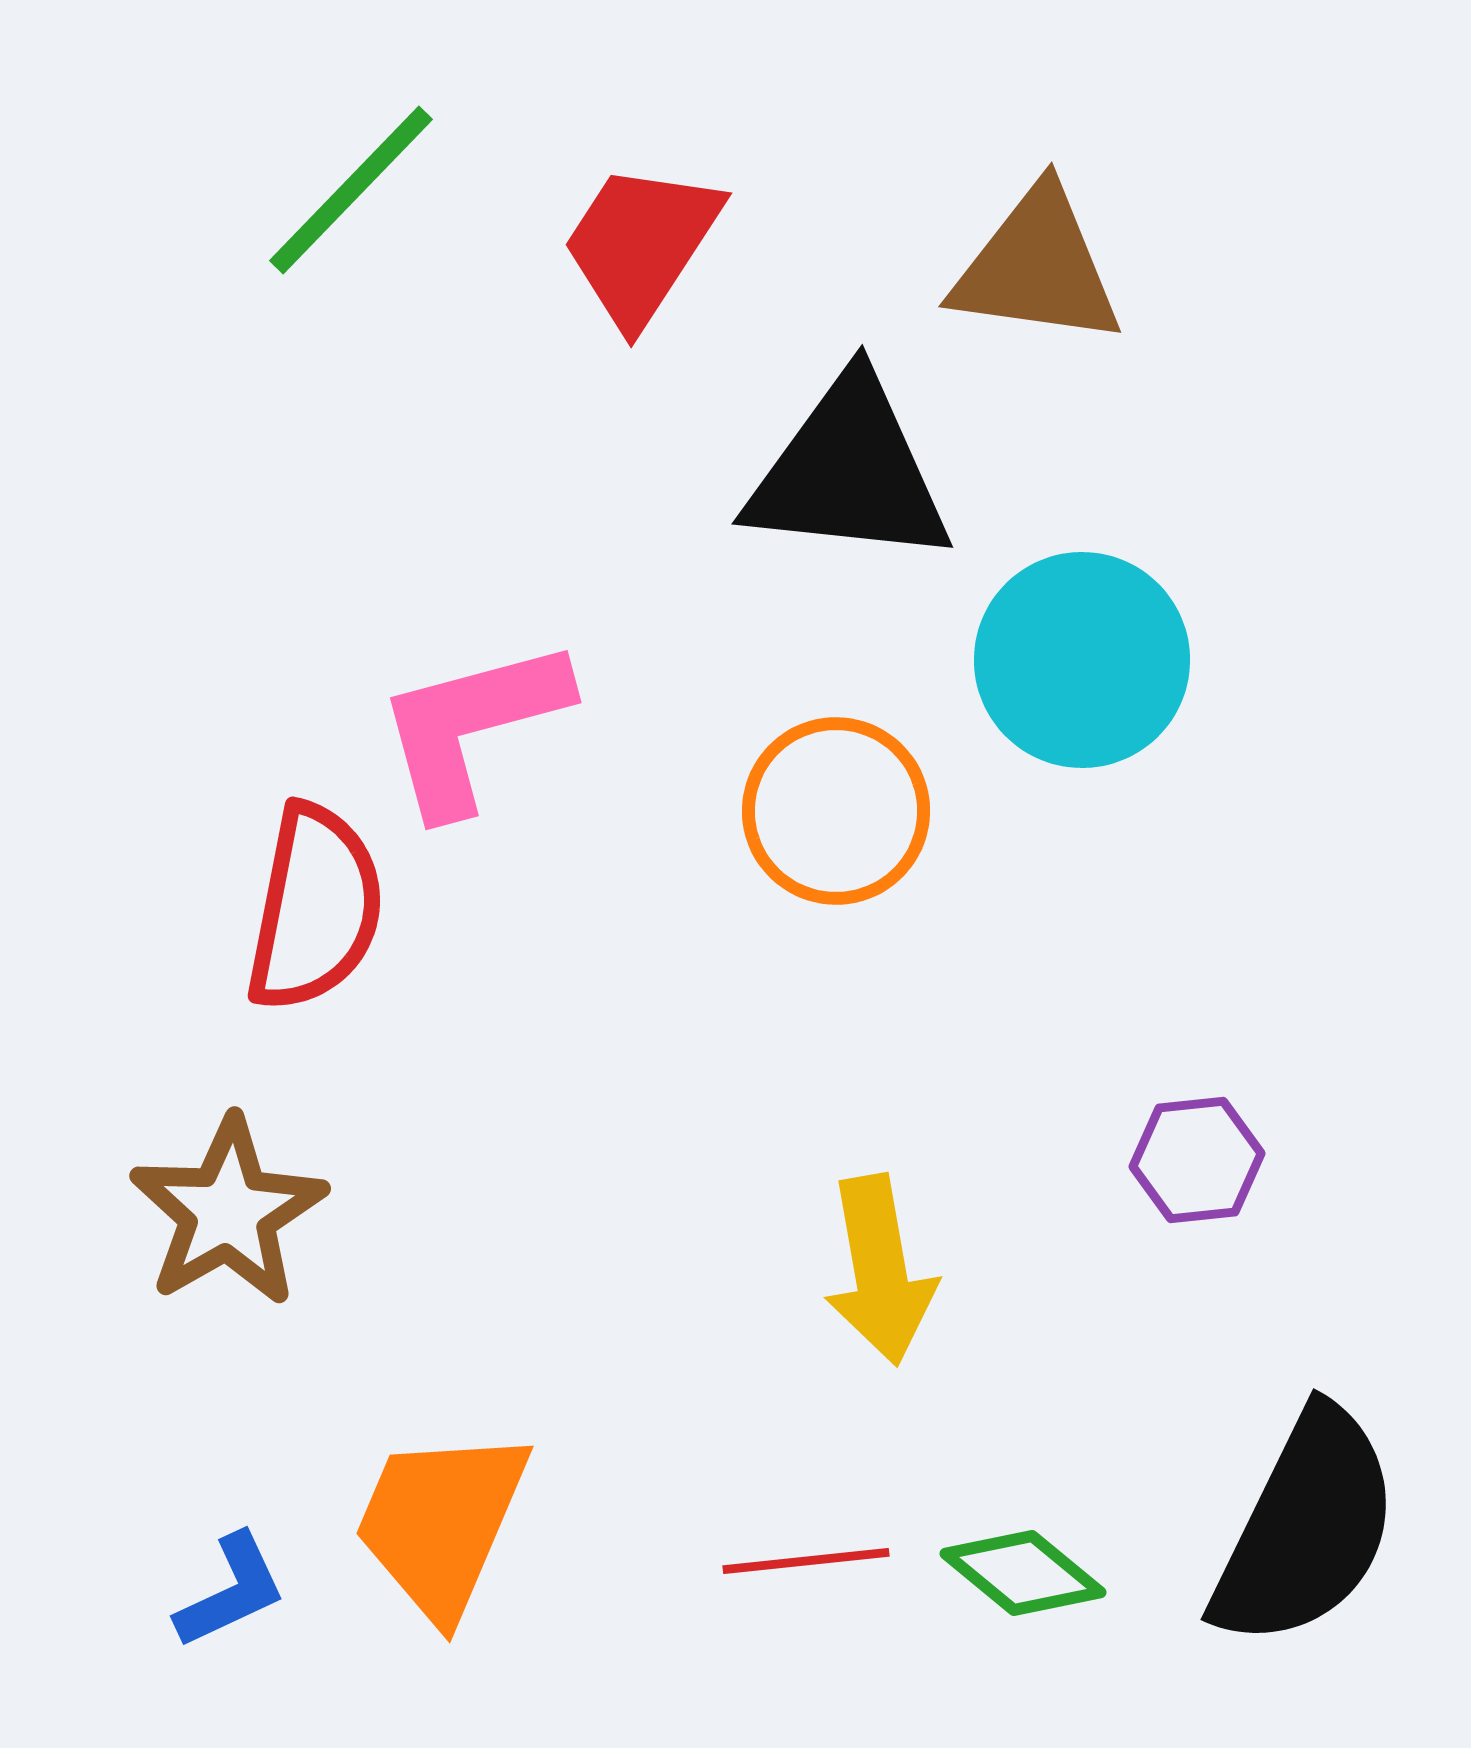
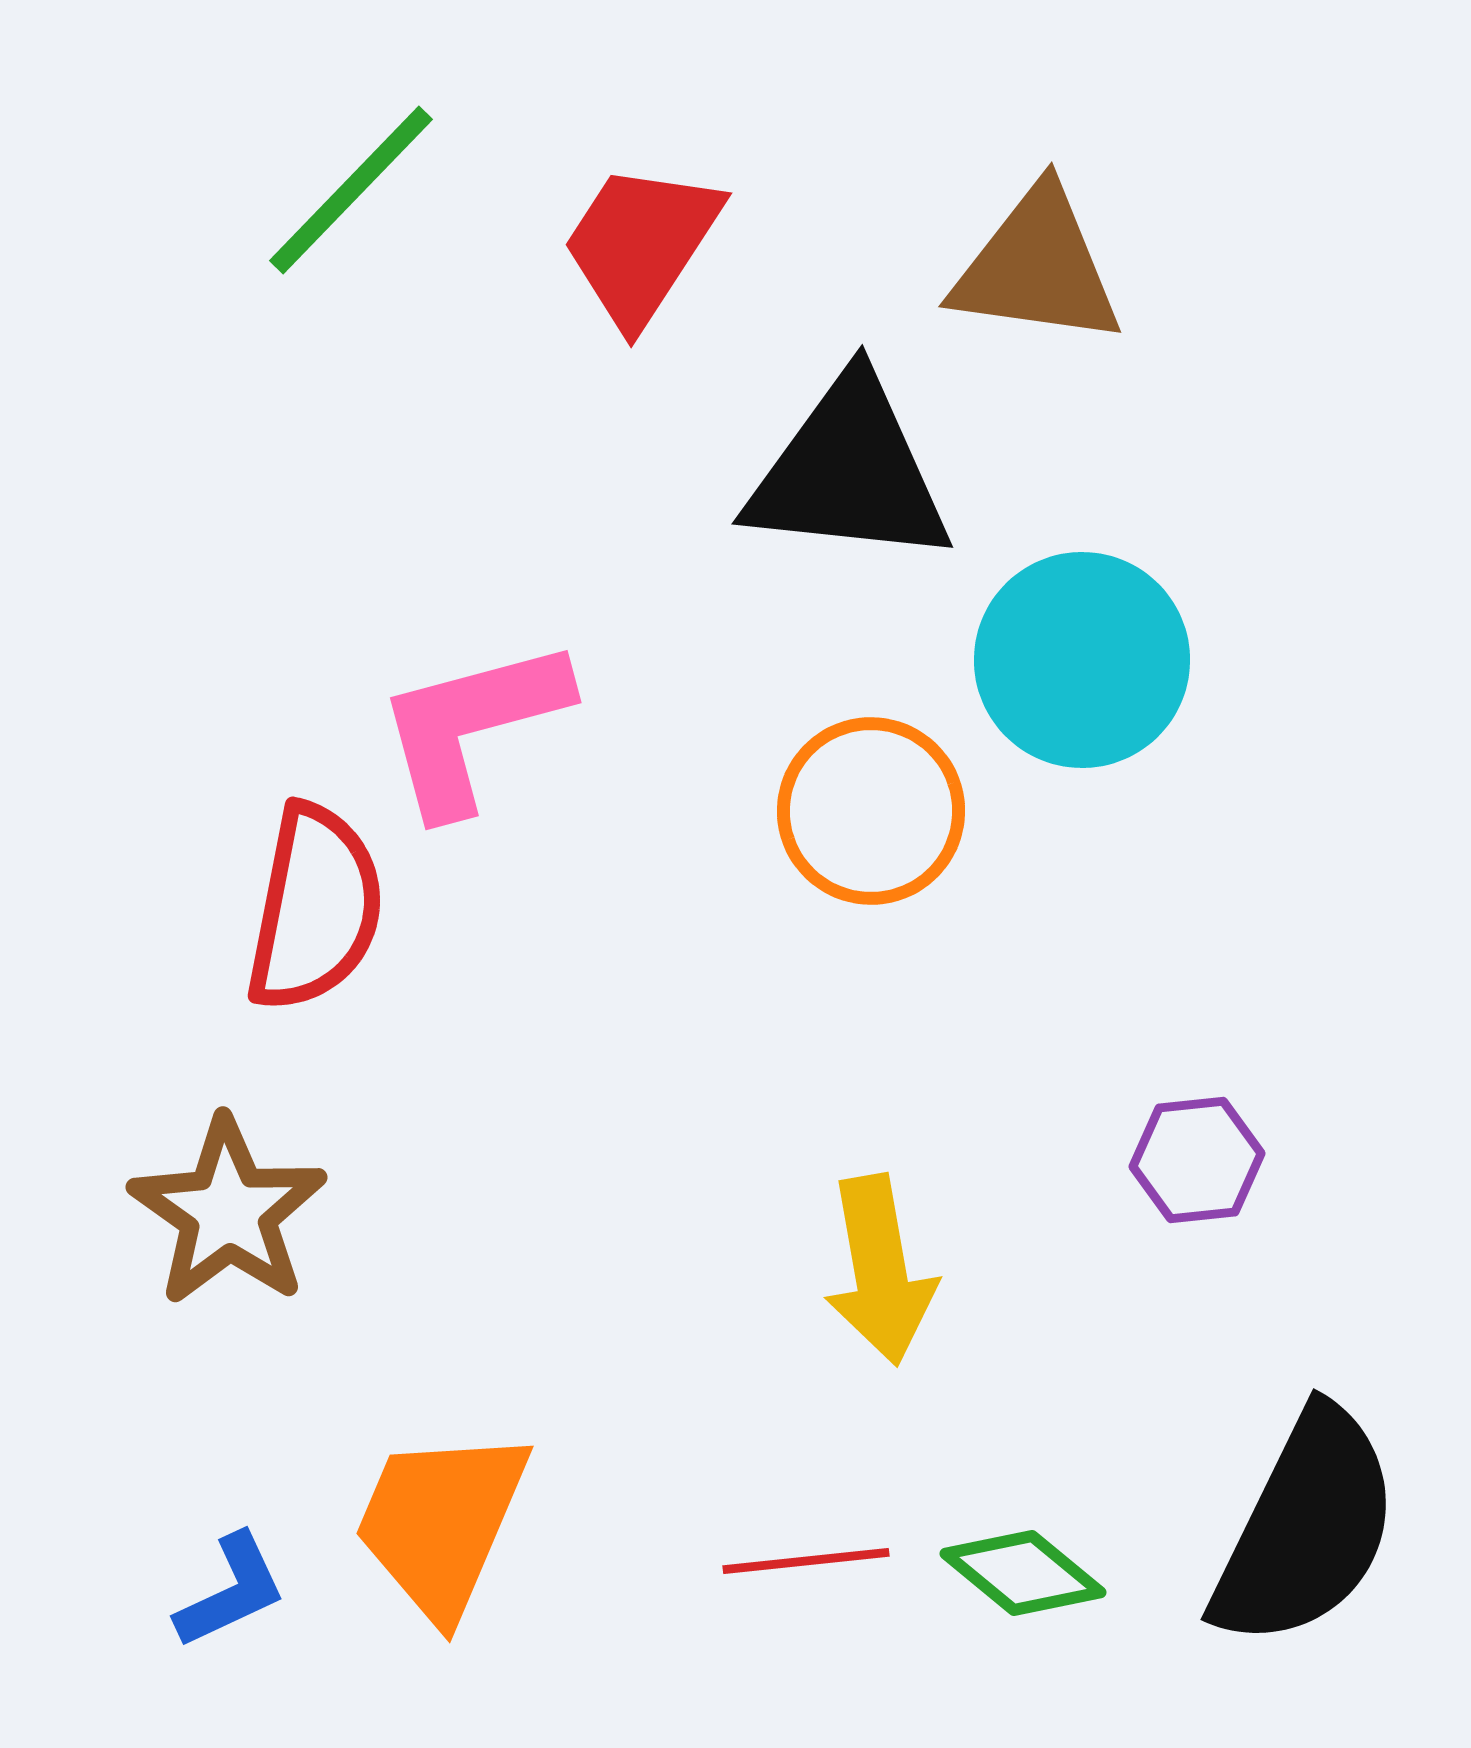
orange circle: moved 35 px right
brown star: rotated 7 degrees counterclockwise
